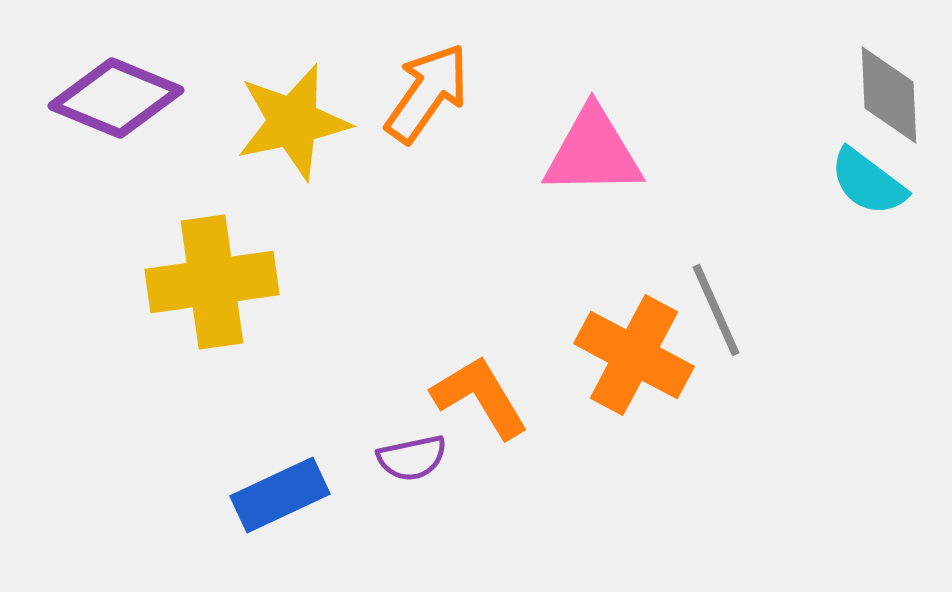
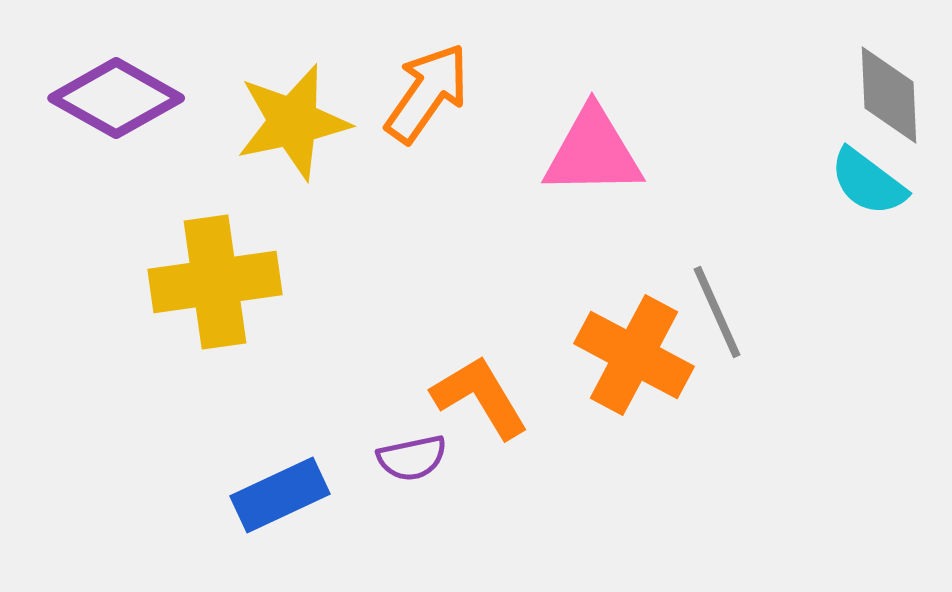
purple diamond: rotated 7 degrees clockwise
yellow cross: moved 3 px right
gray line: moved 1 px right, 2 px down
